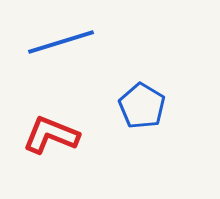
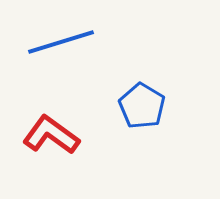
red L-shape: rotated 14 degrees clockwise
